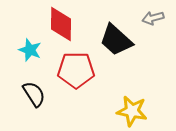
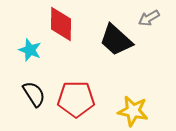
gray arrow: moved 4 px left; rotated 15 degrees counterclockwise
red pentagon: moved 29 px down
yellow star: moved 1 px right
